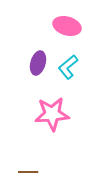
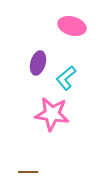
pink ellipse: moved 5 px right
cyan L-shape: moved 2 px left, 11 px down
pink star: rotated 12 degrees clockwise
